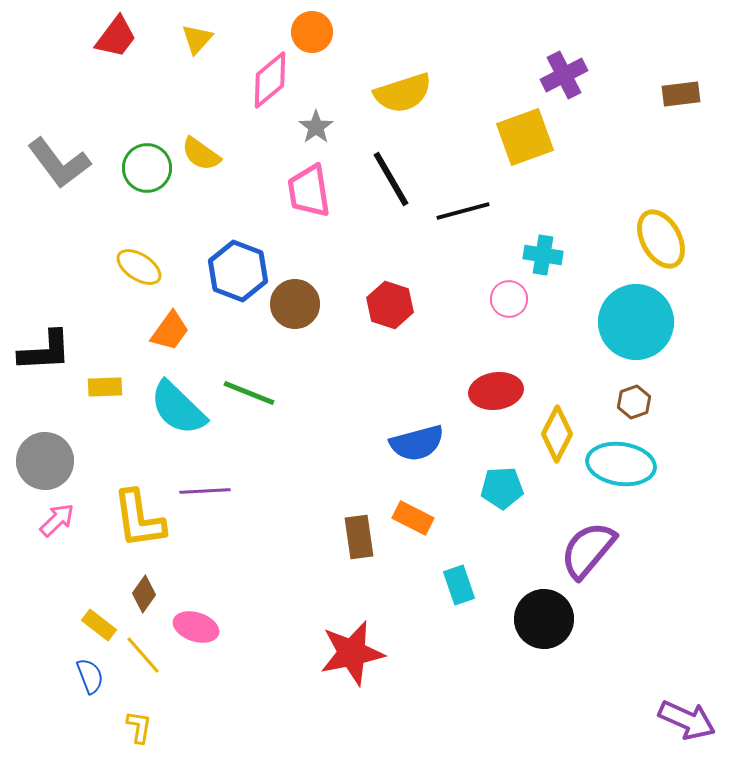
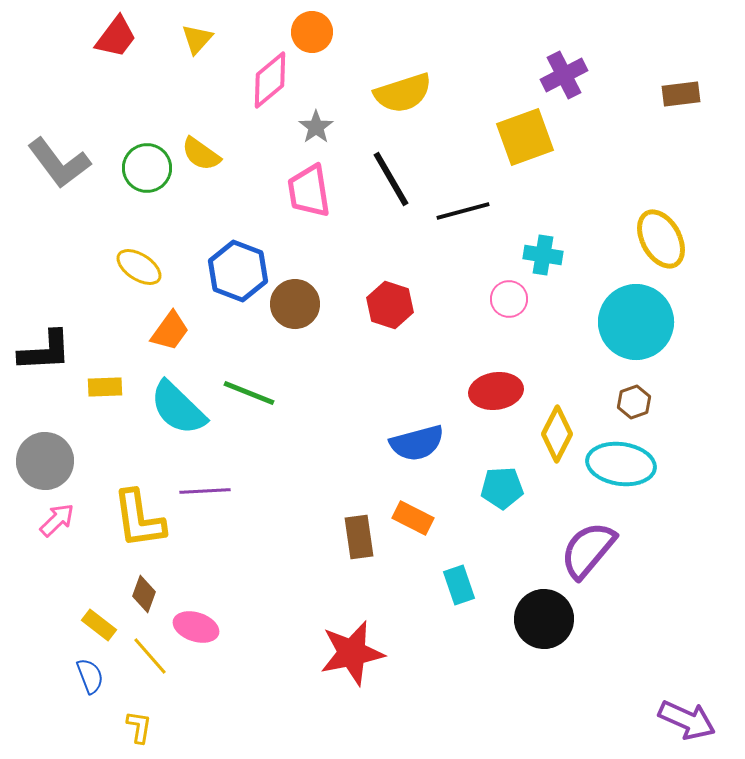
brown diamond at (144, 594): rotated 15 degrees counterclockwise
yellow line at (143, 655): moved 7 px right, 1 px down
